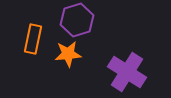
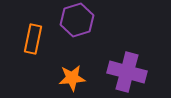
orange star: moved 4 px right, 24 px down
purple cross: rotated 18 degrees counterclockwise
